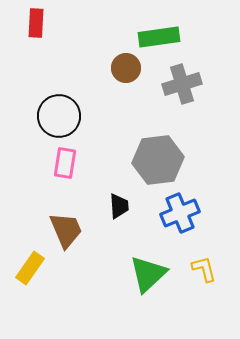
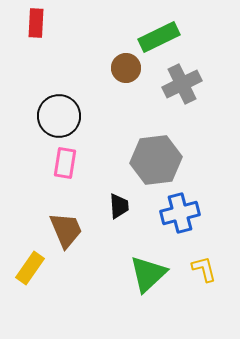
green rectangle: rotated 18 degrees counterclockwise
gray cross: rotated 9 degrees counterclockwise
gray hexagon: moved 2 px left
blue cross: rotated 9 degrees clockwise
